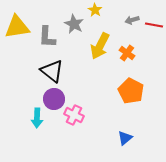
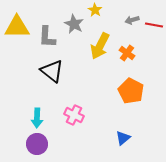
yellow triangle: rotated 8 degrees clockwise
purple circle: moved 17 px left, 45 px down
blue triangle: moved 2 px left
